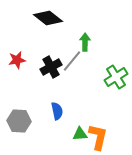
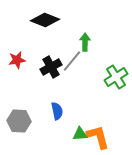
black diamond: moved 3 px left, 2 px down; rotated 16 degrees counterclockwise
orange L-shape: rotated 28 degrees counterclockwise
